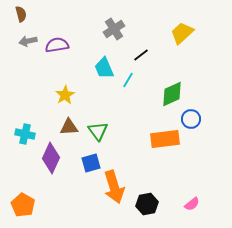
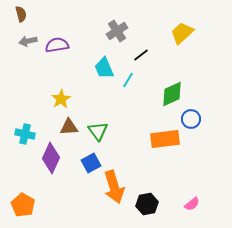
gray cross: moved 3 px right, 2 px down
yellow star: moved 4 px left, 4 px down
blue square: rotated 12 degrees counterclockwise
